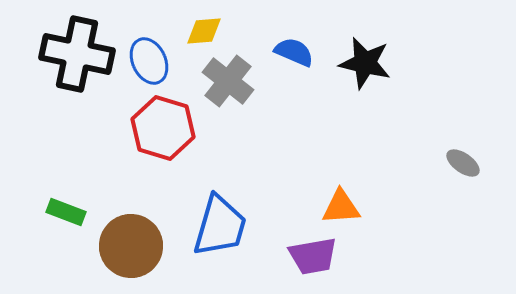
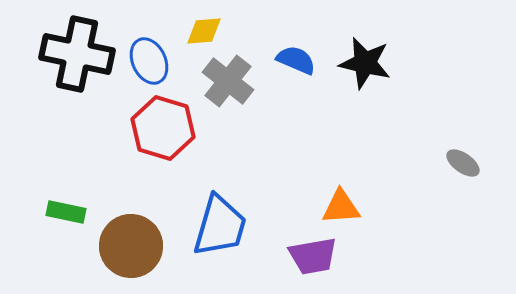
blue semicircle: moved 2 px right, 8 px down
green rectangle: rotated 9 degrees counterclockwise
